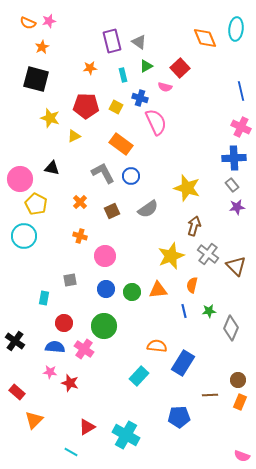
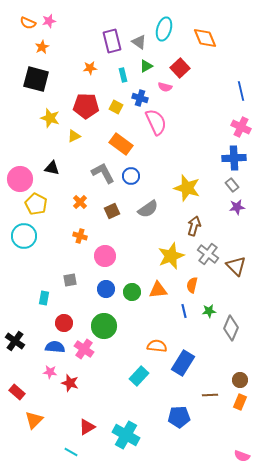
cyan ellipse at (236, 29): moved 72 px left; rotated 10 degrees clockwise
brown circle at (238, 380): moved 2 px right
